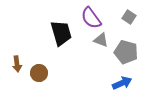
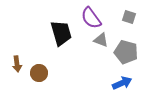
gray square: rotated 16 degrees counterclockwise
